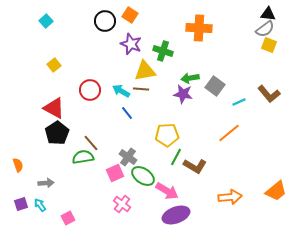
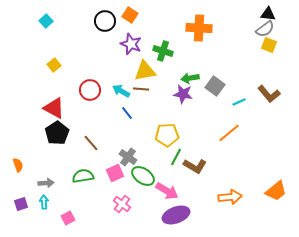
green semicircle at (83, 157): moved 19 px down
cyan arrow at (40, 205): moved 4 px right, 3 px up; rotated 32 degrees clockwise
